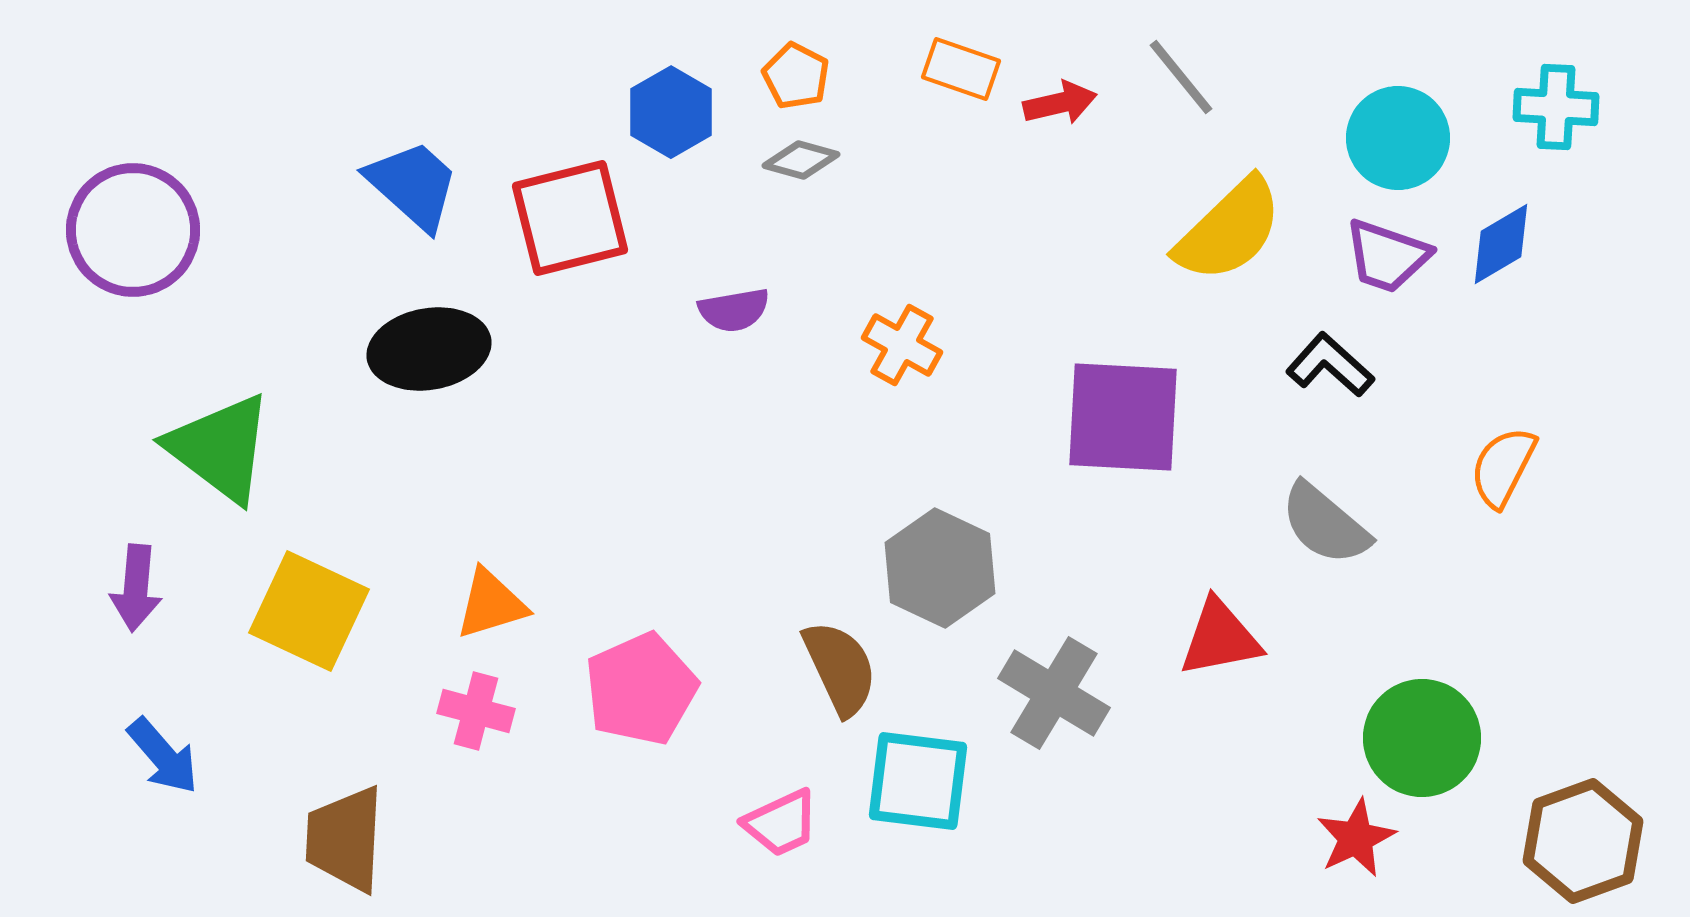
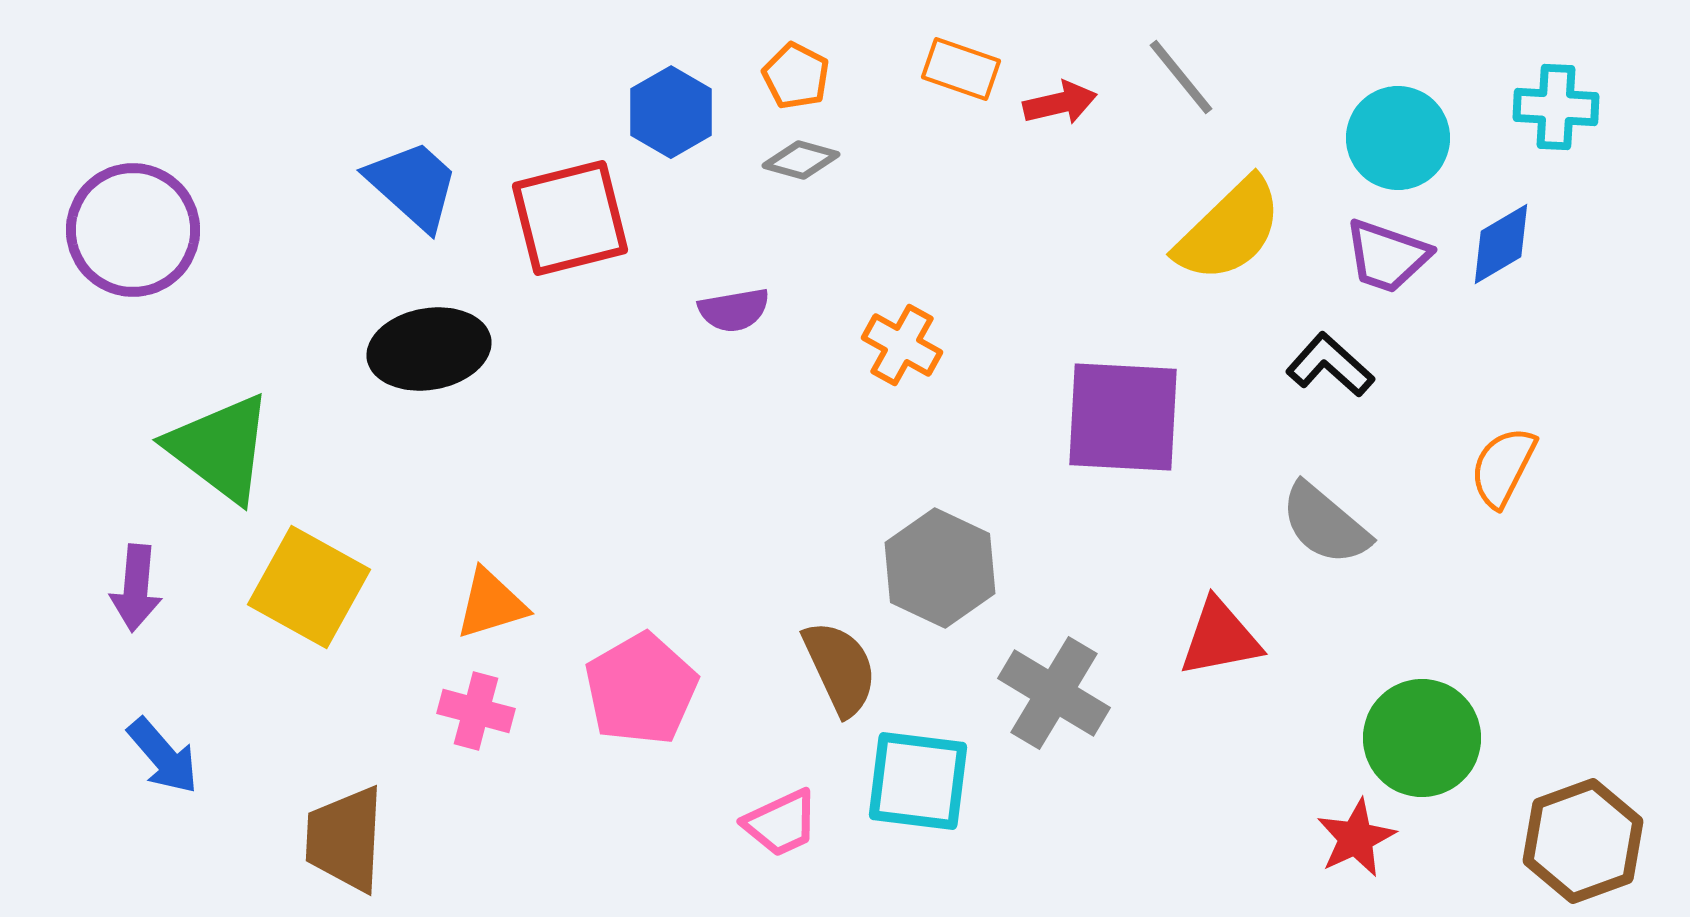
yellow square: moved 24 px up; rotated 4 degrees clockwise
pink pentagon: rotated 6 degrees counterclockwise
